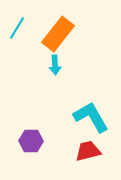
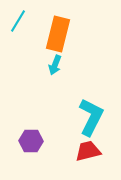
cyan line: moved 1 px right, 7 px up
orange rectangle: rotated 24 degrees counterclockwise
cyan arrow: rotated 24 degrees clockwise
cyan L-shape: rotated 57 degrees clockwise
